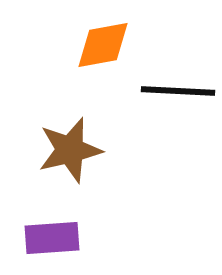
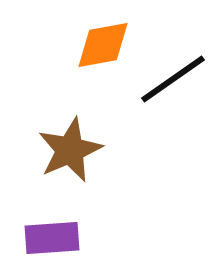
black line: moved 5 px left, 12 px up; rotated 38 degrees counterclockwise
brown star: rotated 10 degrees counterclockwise
